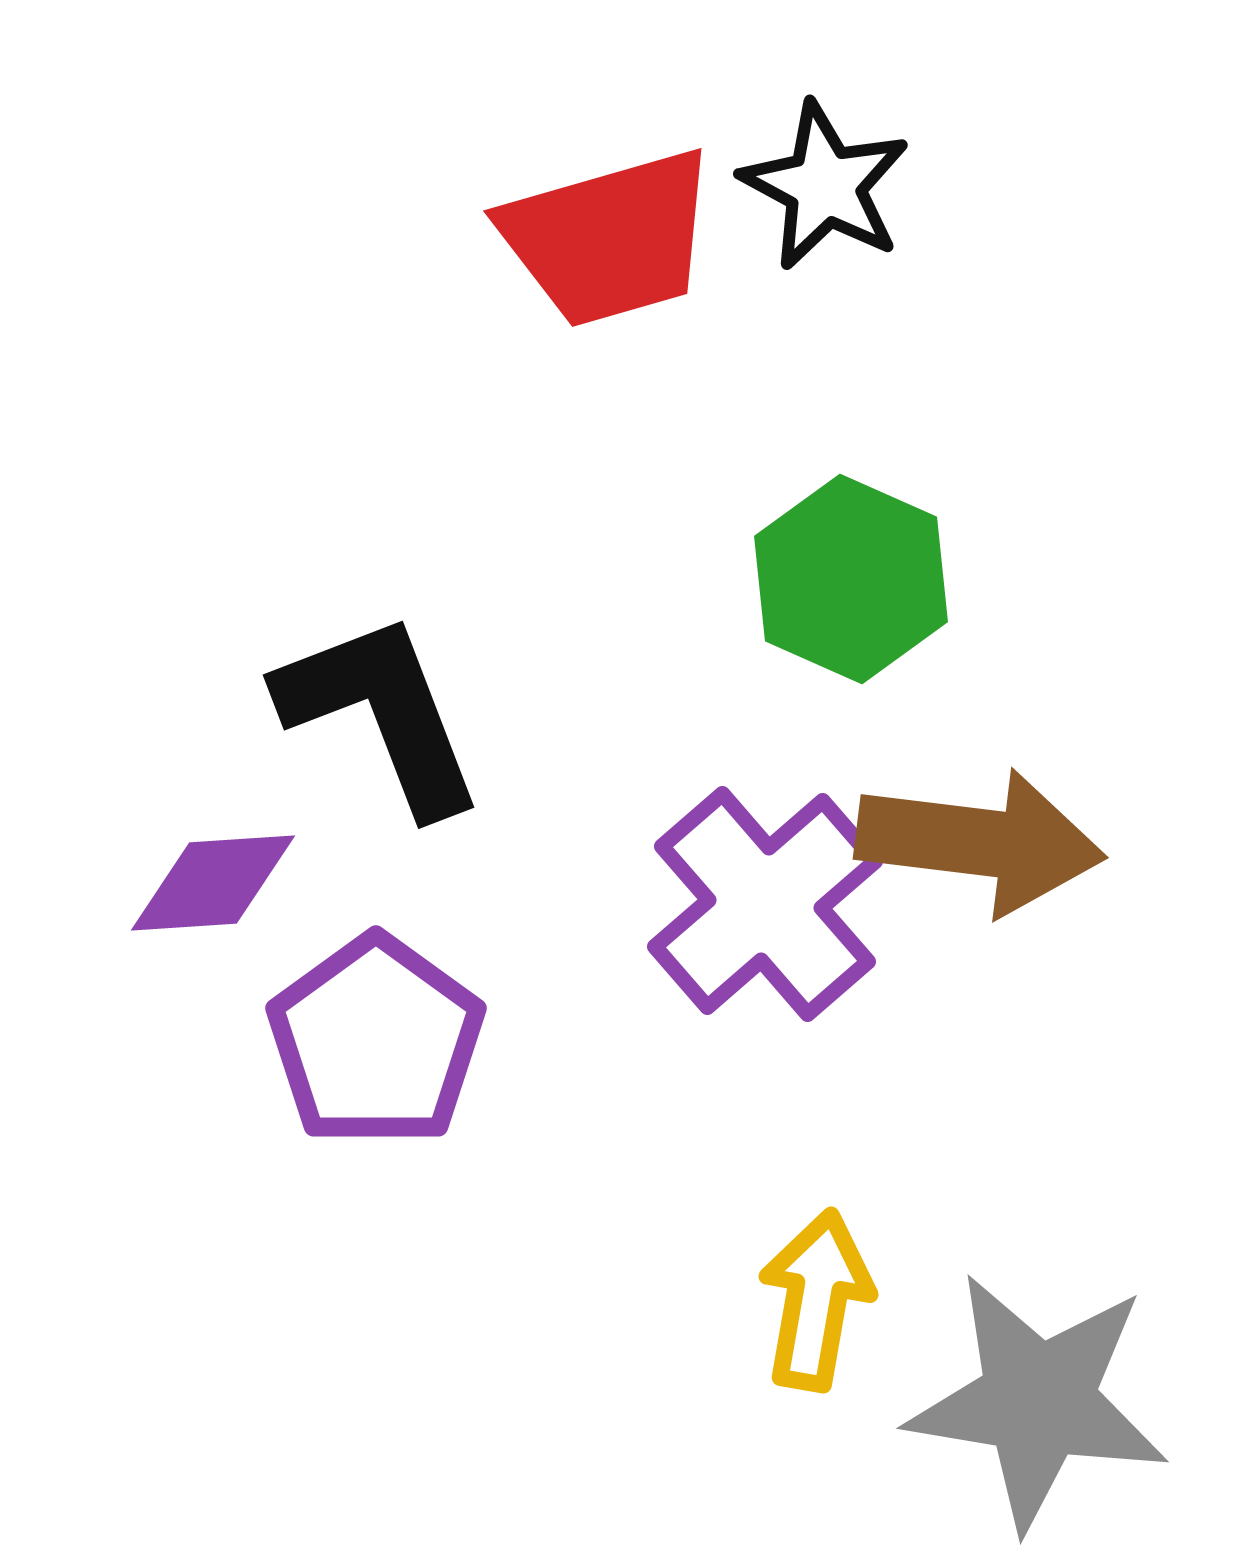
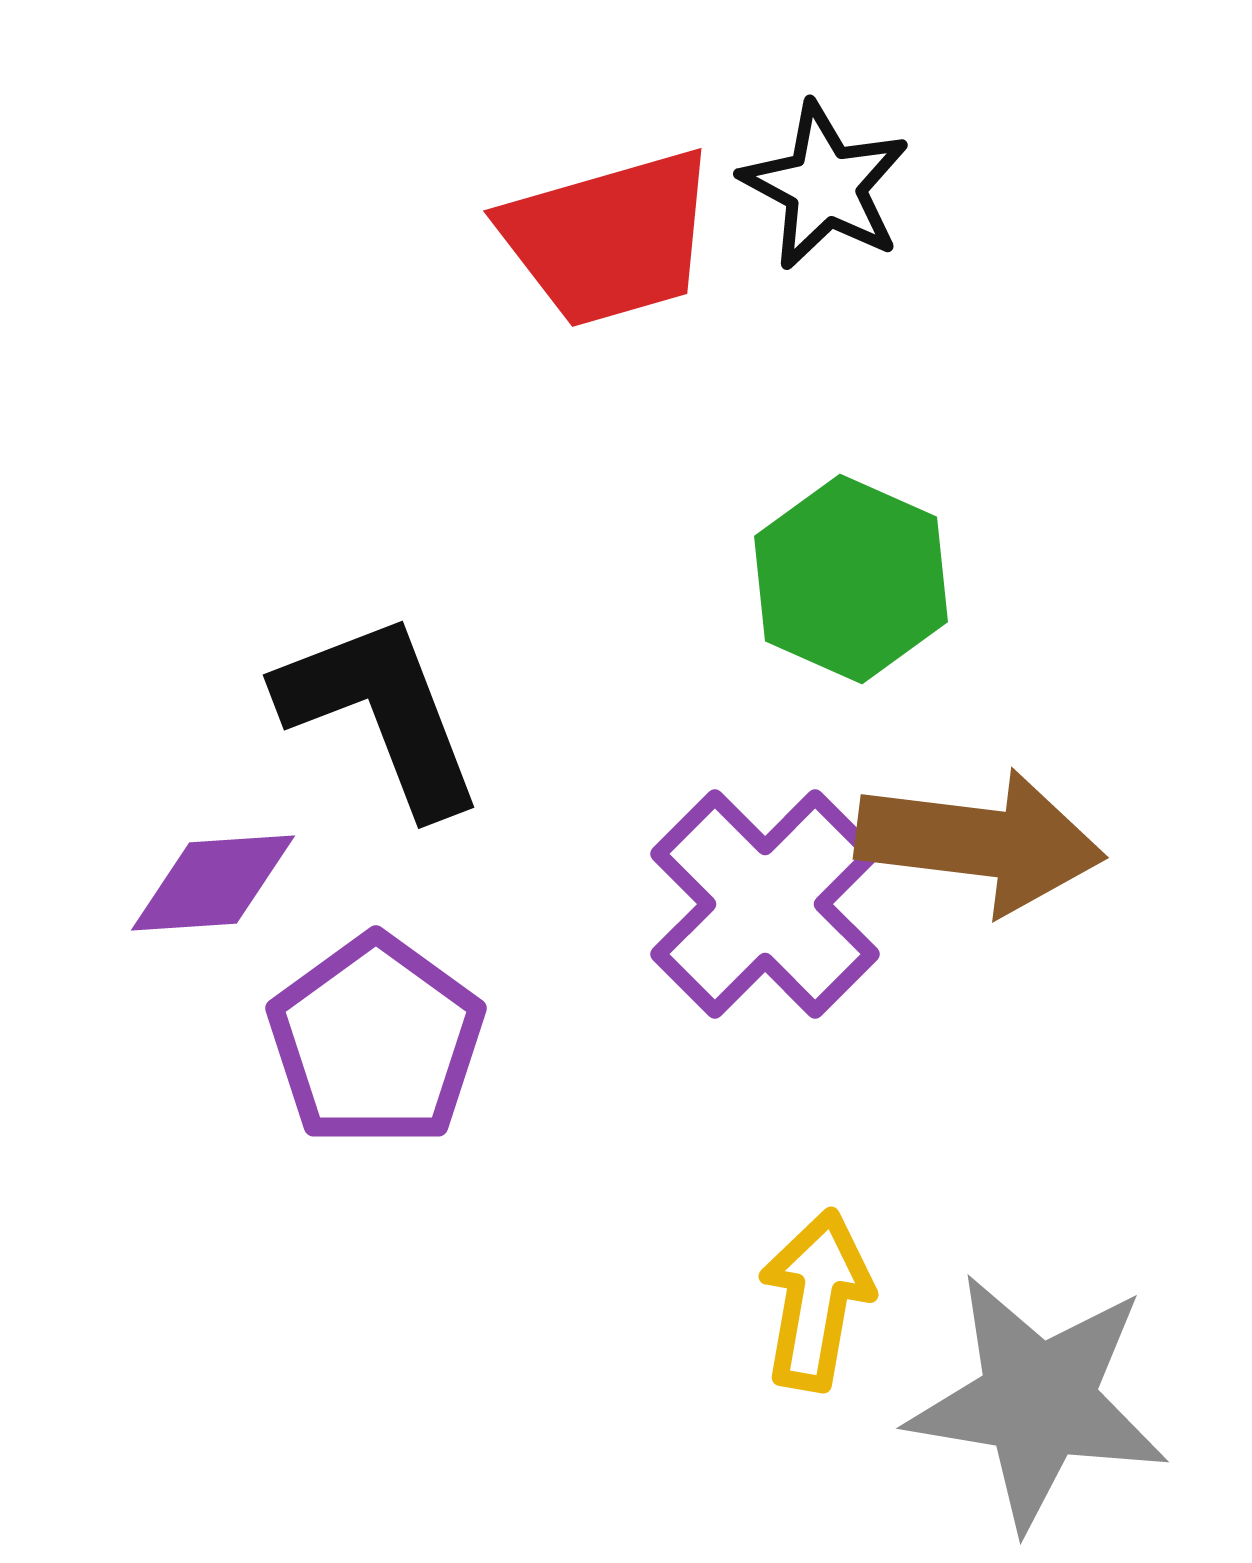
purple cross: rotated 4 degrees counterclockwise
